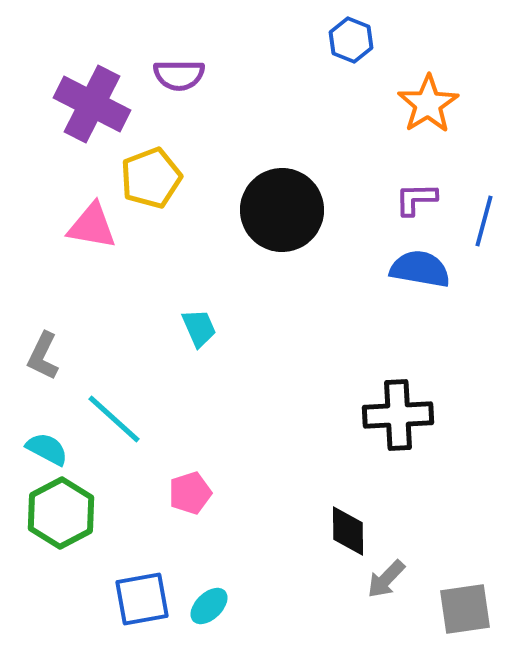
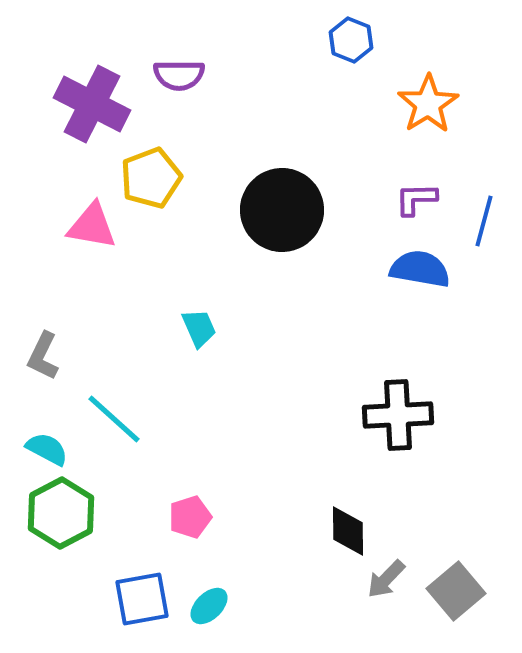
pink pentagon: moved 24 px down
gray square: moved 9 px left, 18 px up; rotated 32 degrees counterclockwise
